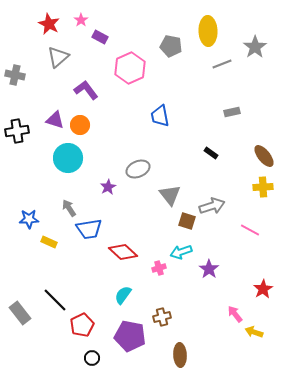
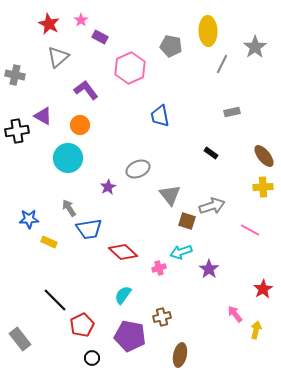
gray line at (222, 64): rotated 42 degrees counterclockwise
purple triangle at (55, 120): moved 12 px left, 4 px up; rotated 12 degrees clockwise
gray rectangle at (20, 313): moved 26 px down
yellow arrow at (254, 332): moved 2 px right, 2 px up; rotated 84 degrees clockwise
brown ellipse at (180, 355): rotated 15 degrees clockwise
